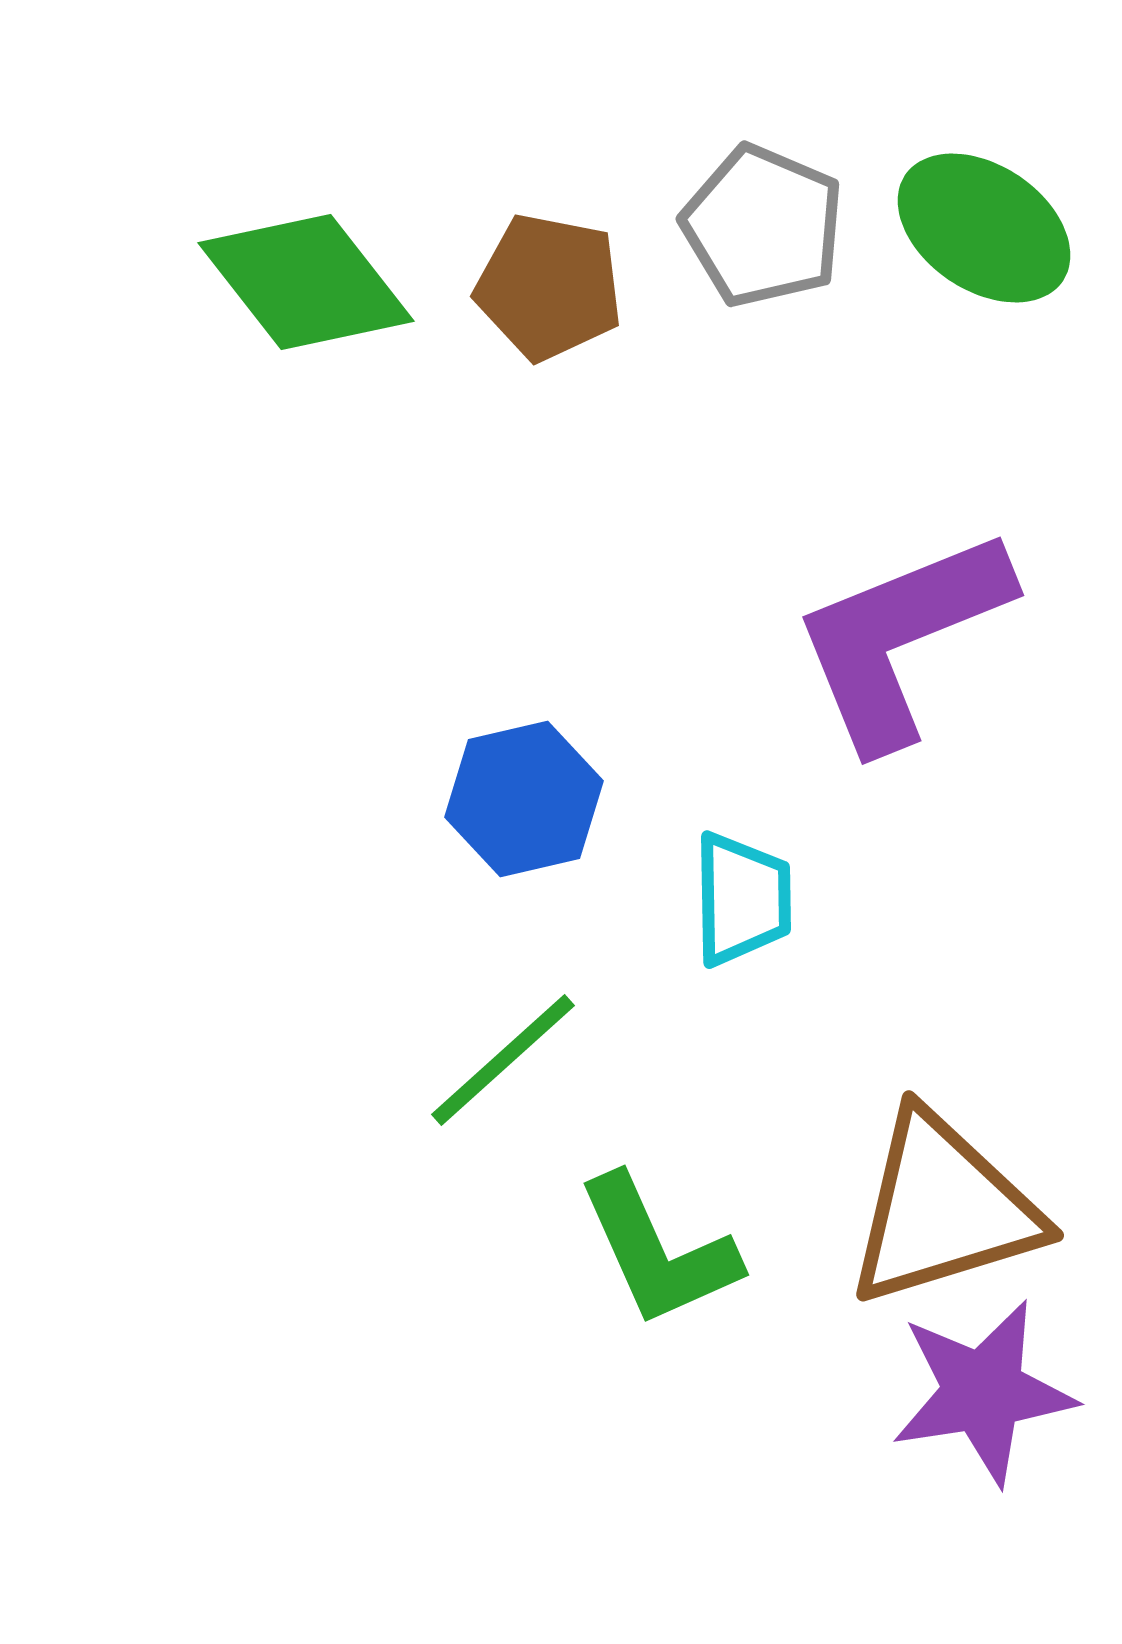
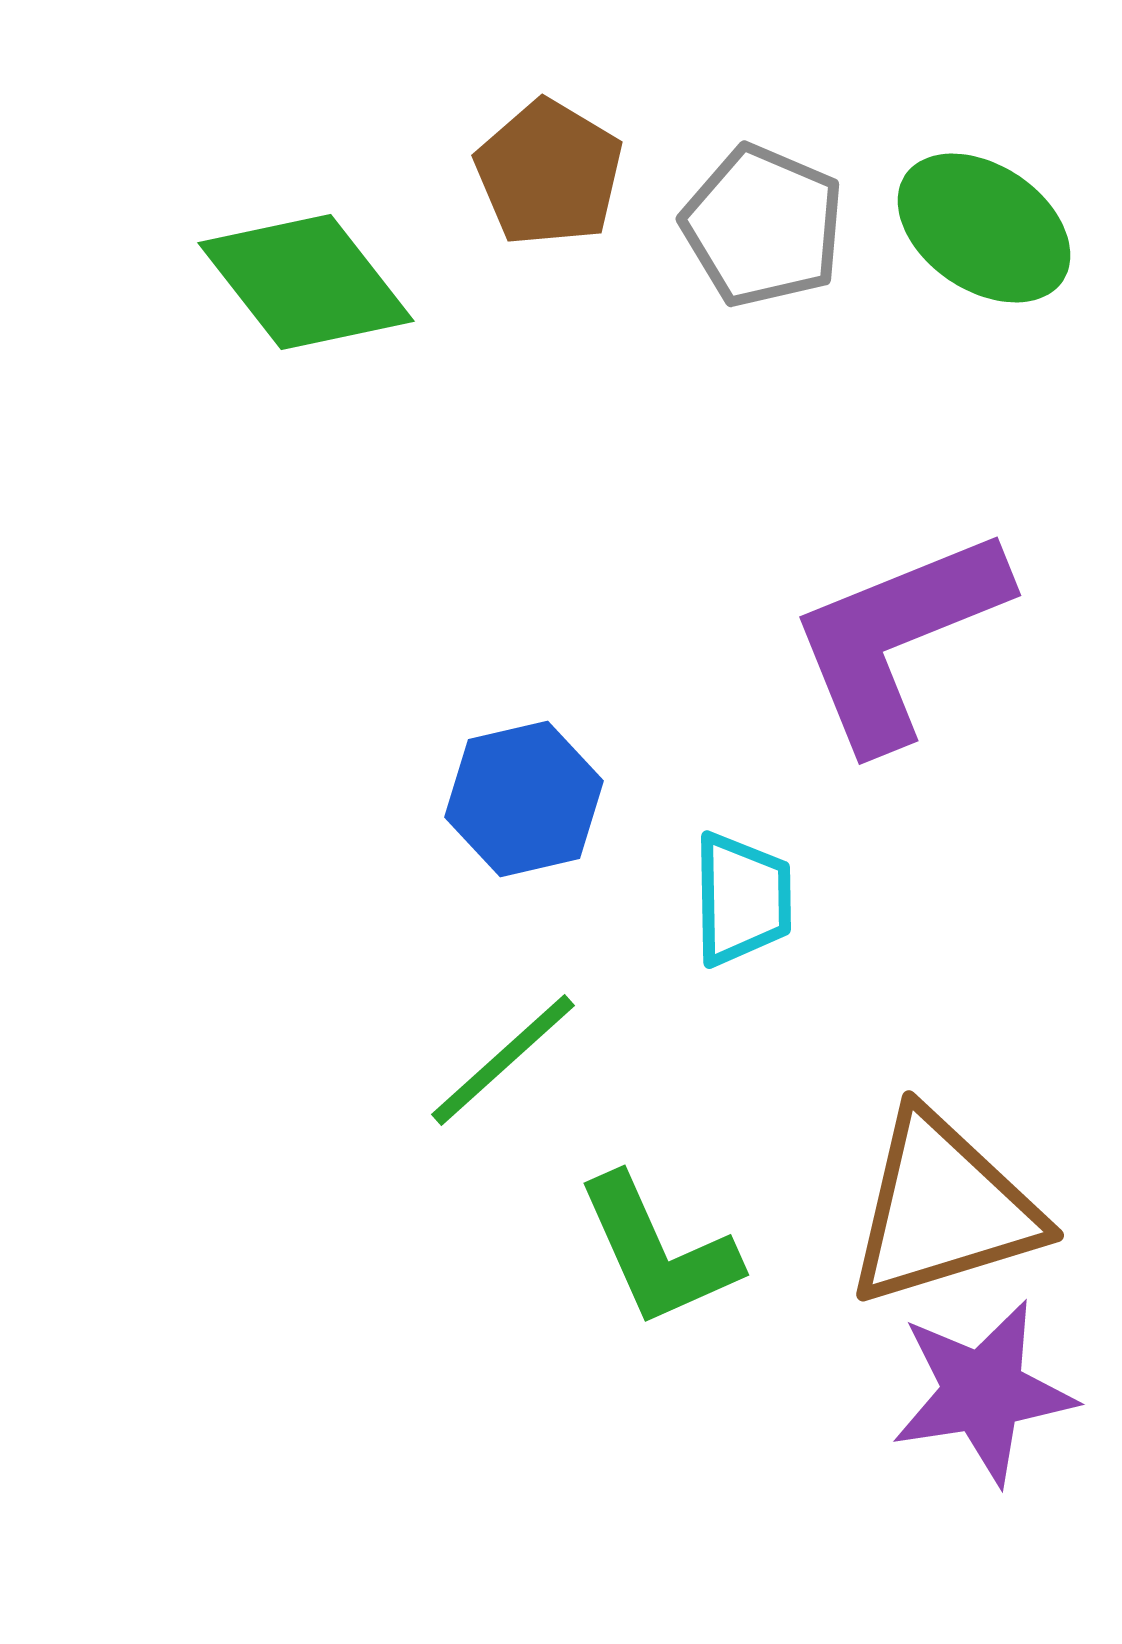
brown pentagon: moved 114 px up; rotated 20 degrees clockwise
purple L-shape: moved 3 px left
